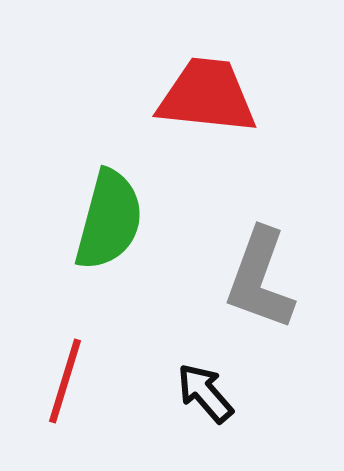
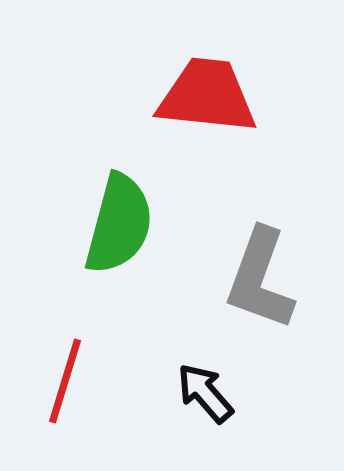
green semicircle: moved 10 px right, 4 px down
